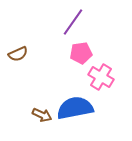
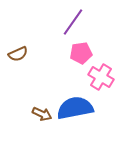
brown arrow: moved 1 px up
